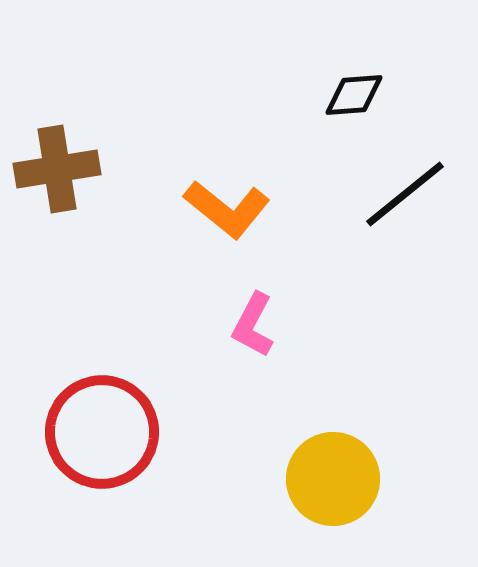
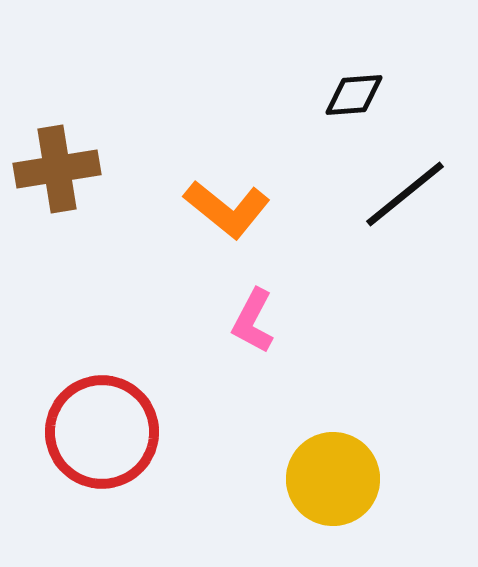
pink L-shape: moved 4 px up
